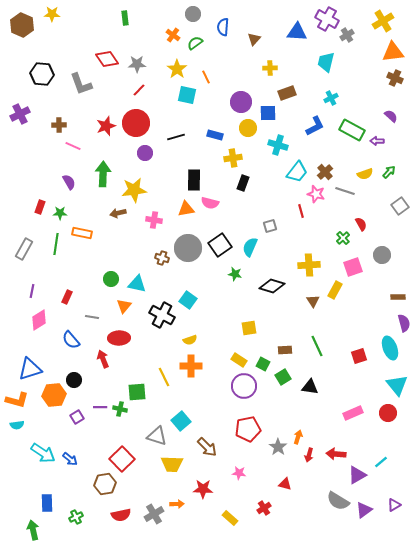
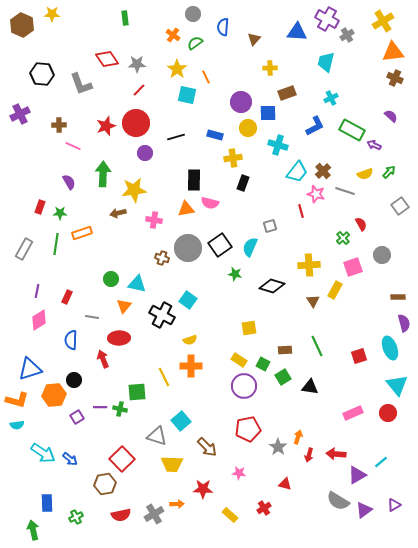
purple arrow at (377, 141): moved 3 px left, 4 px down; rotated 24 degrees clockwise
brown cross at (325, 172): moved 2 px left, 1 px up
orange rectangle at (82, 233): rotated 30 degrees counterclockwise
purple line at (32, 291): moved 5 px right
blue semicircle at (71, 340): rotated 42 degrees clockwise
yellow rectangle at (230, 518): moved 3 px up
